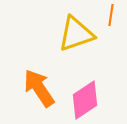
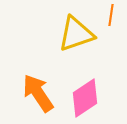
orange arrow: moved 1 px left, 5 px down
pink diamond: moved 2 px up
